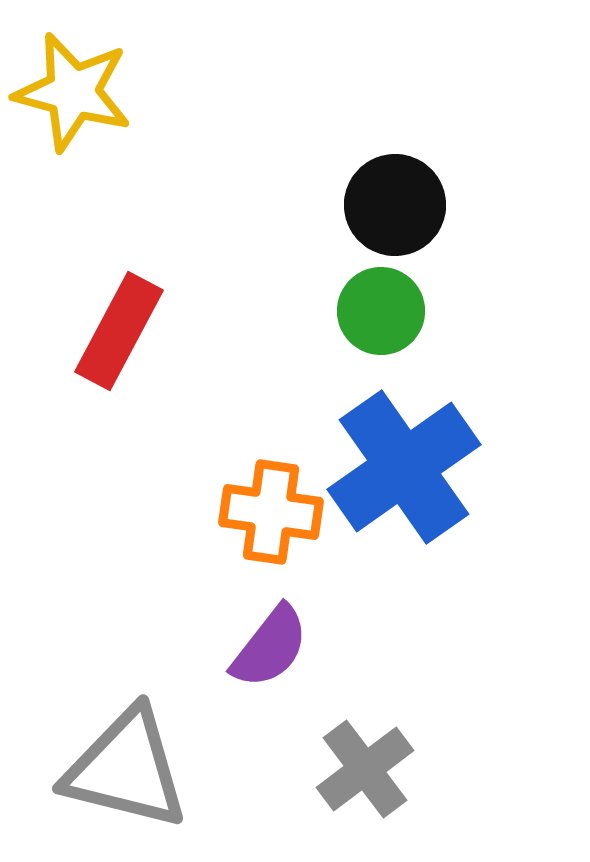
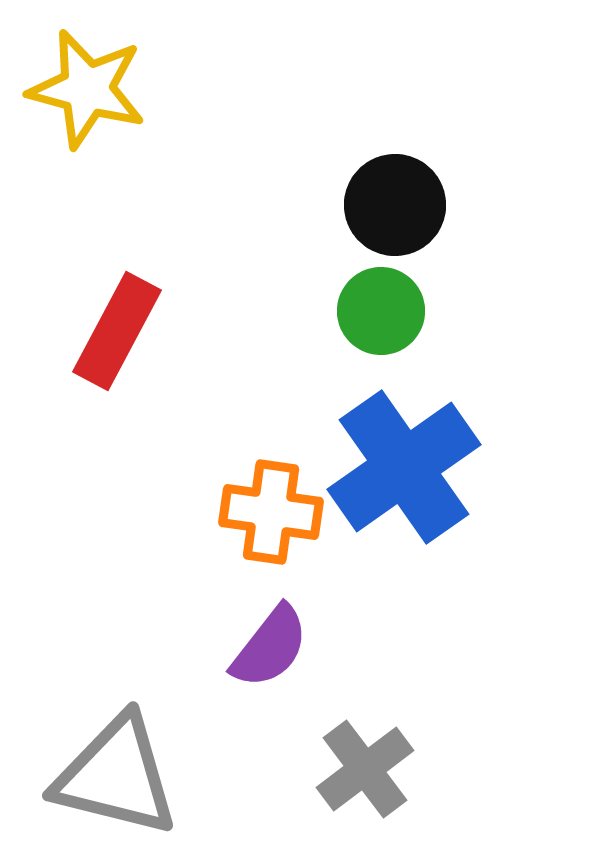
yellow star: moved 14 px right, 3 px up
red rectangle: moved 2 px left
gray triangle: moved 10 px left, 7 px down
